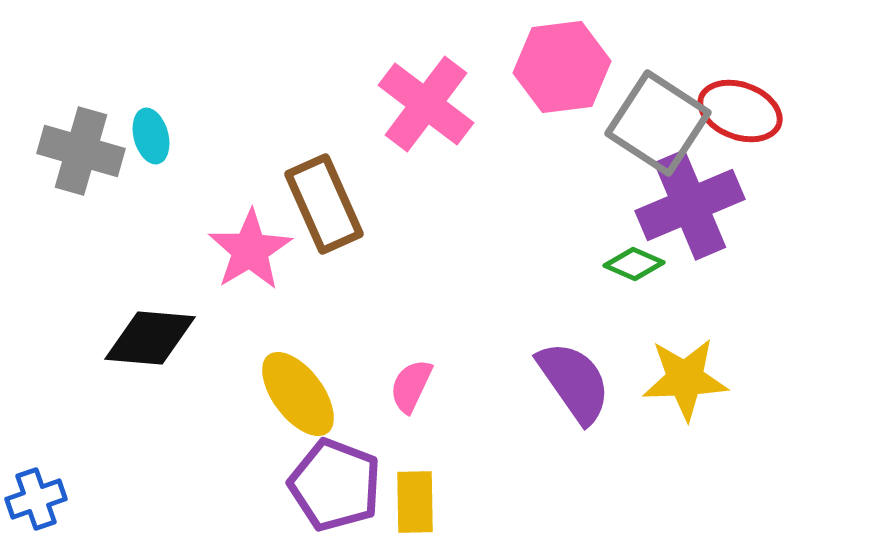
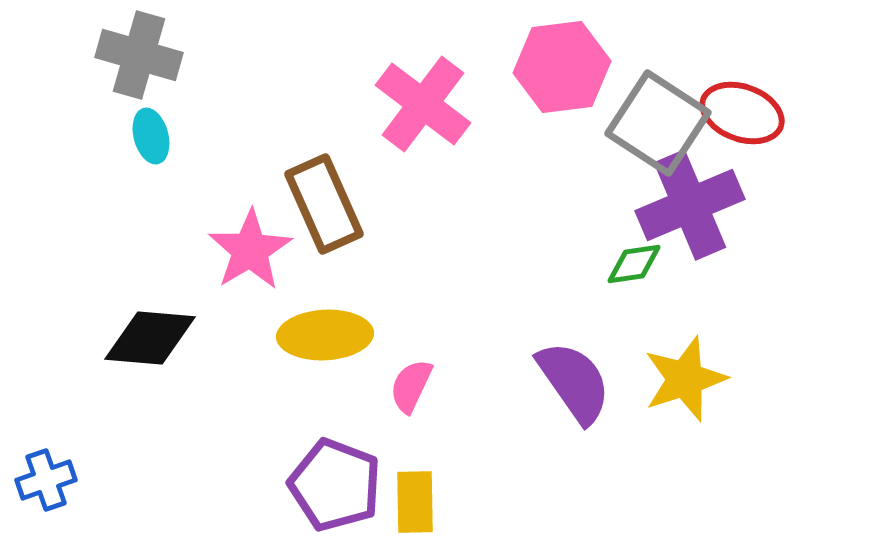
pink cross: moved 3 px left
red ellipse: moved 2 px right, 2 px down
gray cross: moved 58 px right, 96 px up
green diamond: rotated 32 degrees counterclockwise
yellow star: rotated 16 degrees counterclockwise
yellow ellipse: moved 27 px right, 59 px up; rotated 56 degrees counterclockwise
blue cross: moved 10 px right, 19 px up
